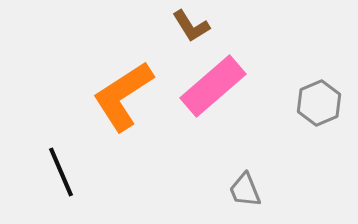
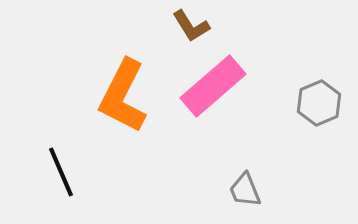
orange L-shape: rotated 30 degrees counterclockwise
